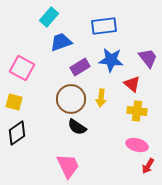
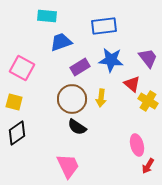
cyan rectangle: moved 2 px left, 1 px up; rotated 54 degrees clockwise
brown circle: moved 1 px right
yellow cross: moved 11 px right, 10 px up; rotated 24 degrees clockwise
pink ellipse: rotated 60 degrees clockwise
